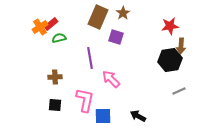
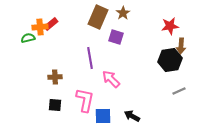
orange cross: rotated 28 degrees clockwise
green semicircle: moved 31 px left
black arrow: moved 6 px left
